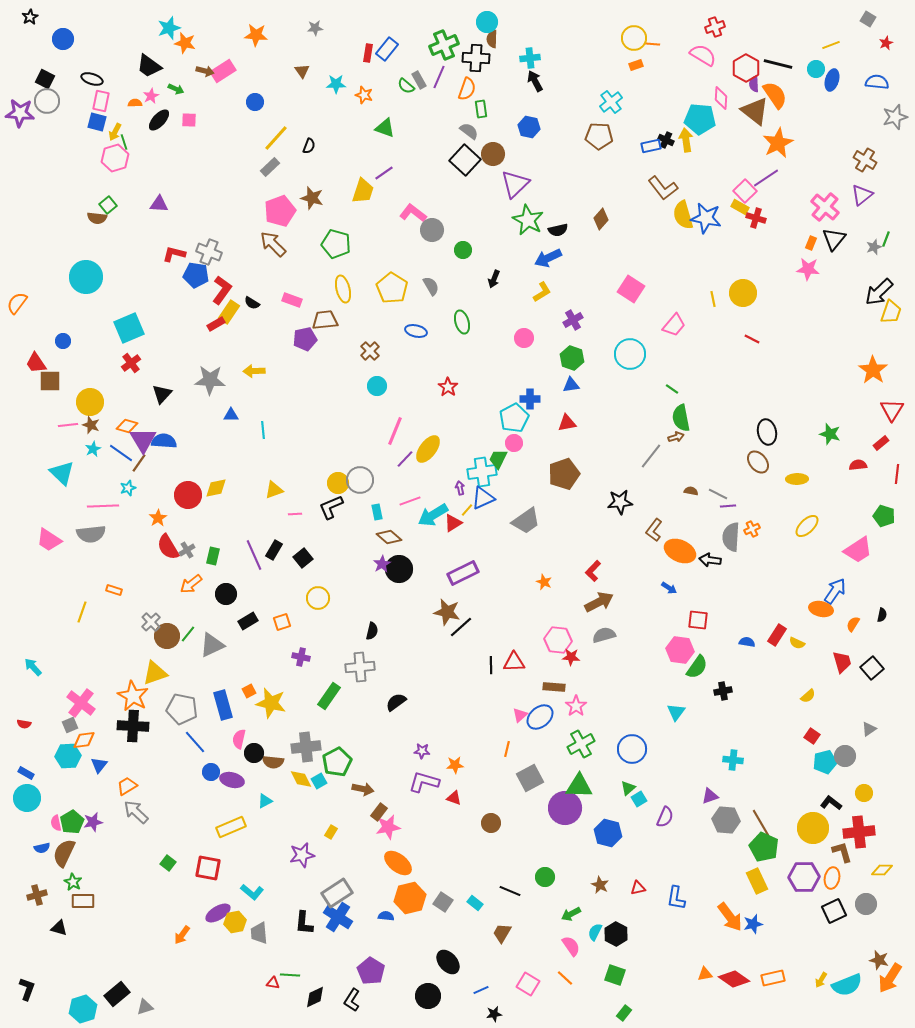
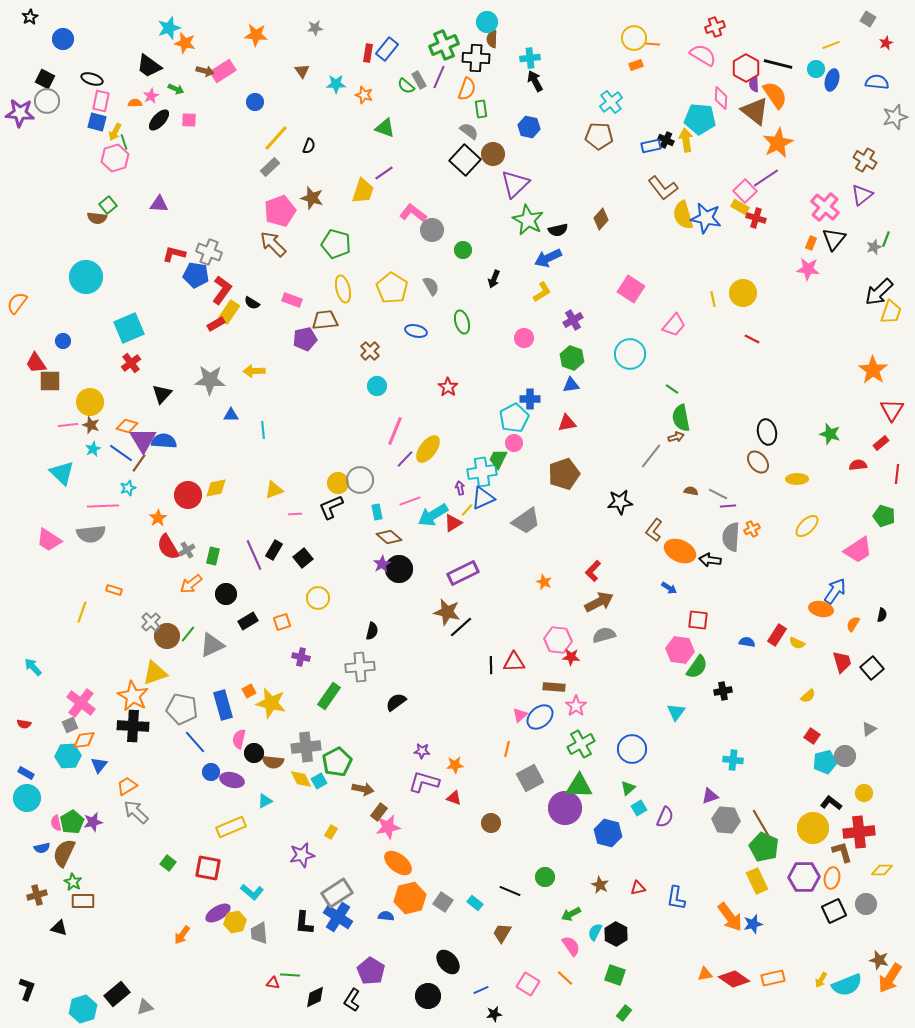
cyan square at (639, 799): moved 9 px down
